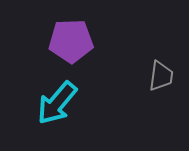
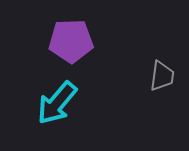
gray trapezoid: moved 1 px right
